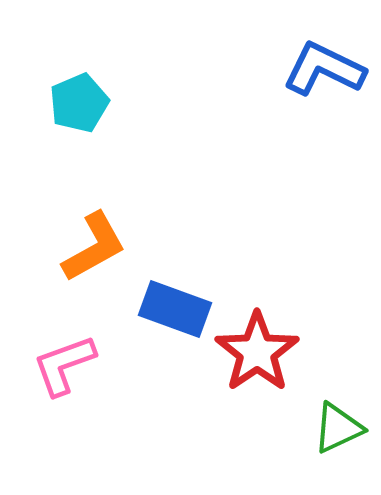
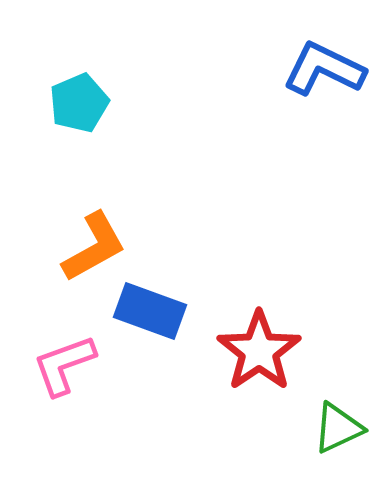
blue rectangle: moved 25 px left, 2 px down
red star: moved 2 px right, 1 px up
